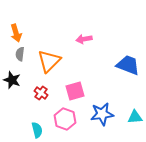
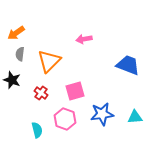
orange arrow: rotated 72 degrees clockwise
